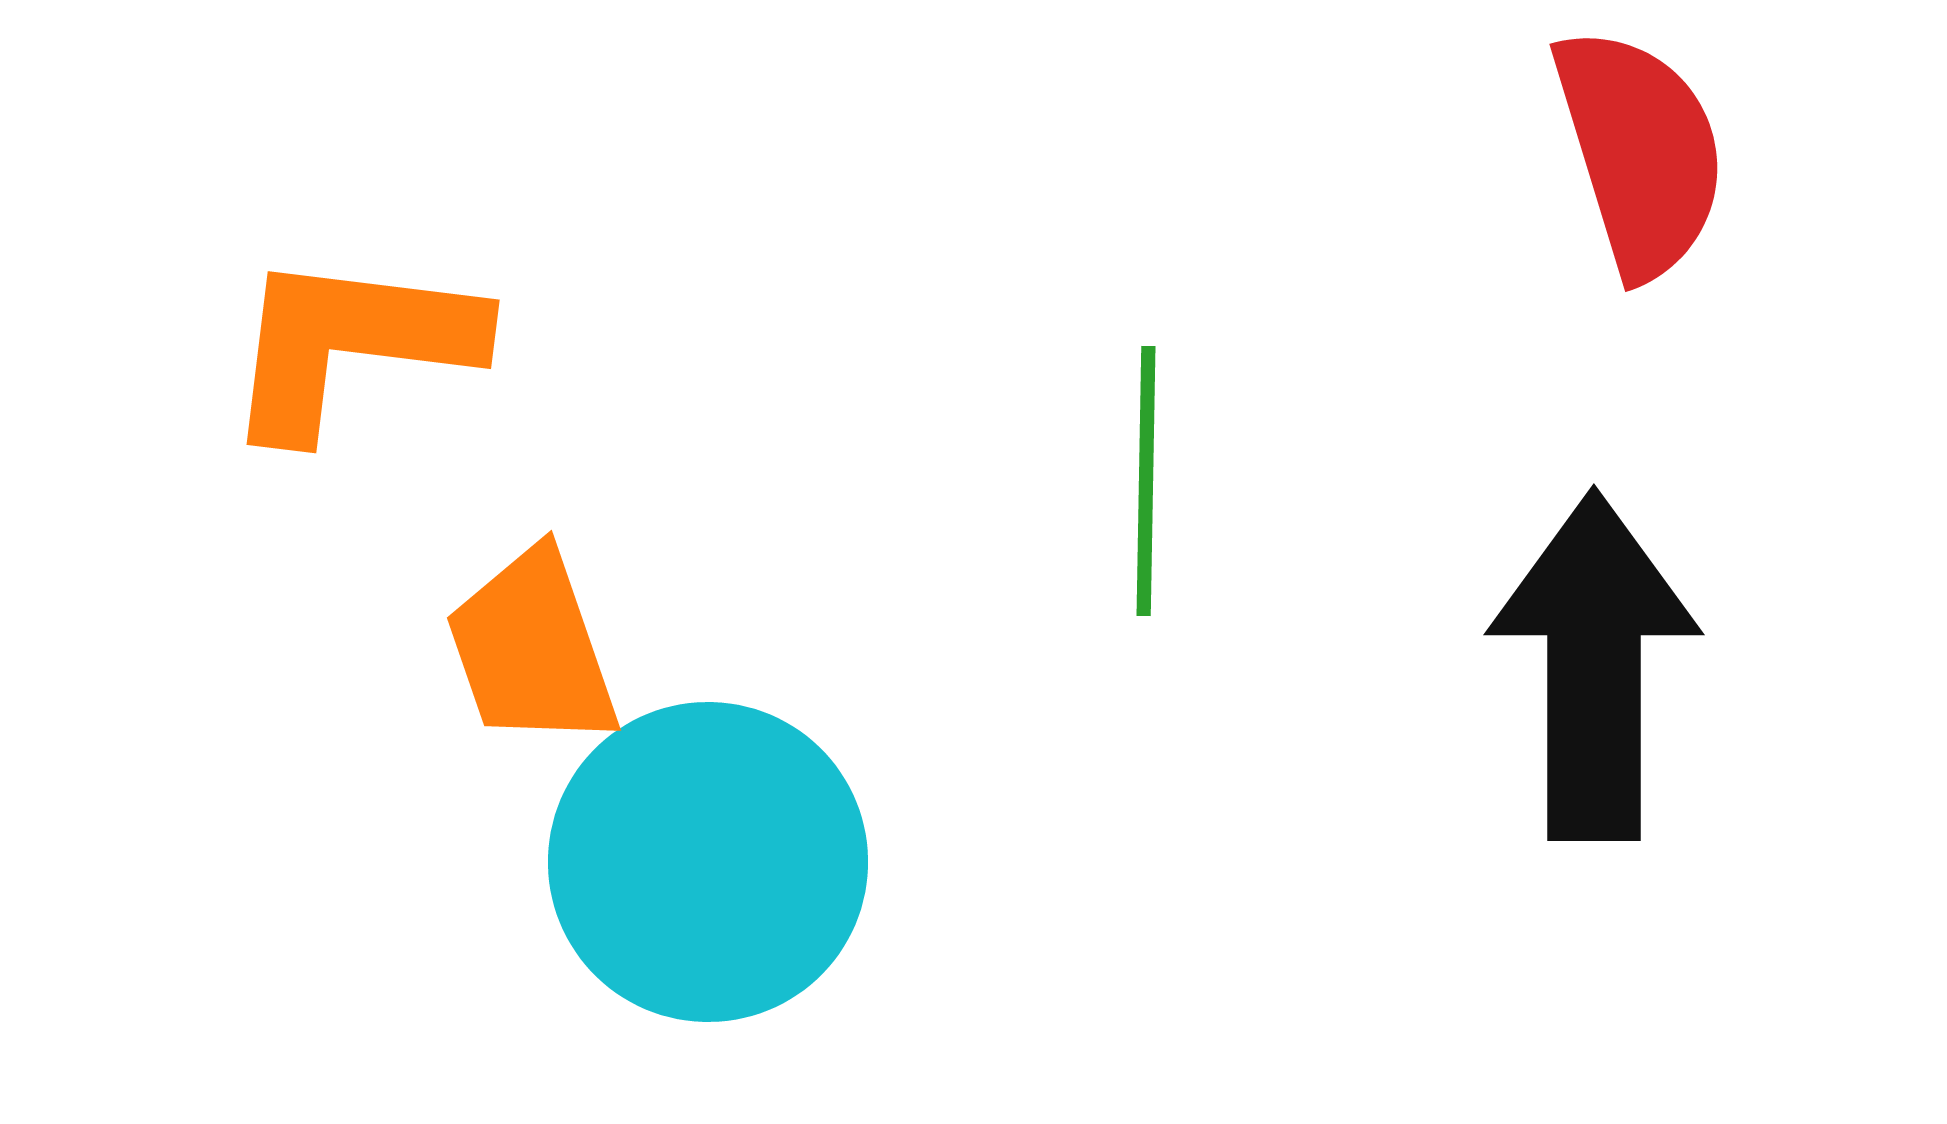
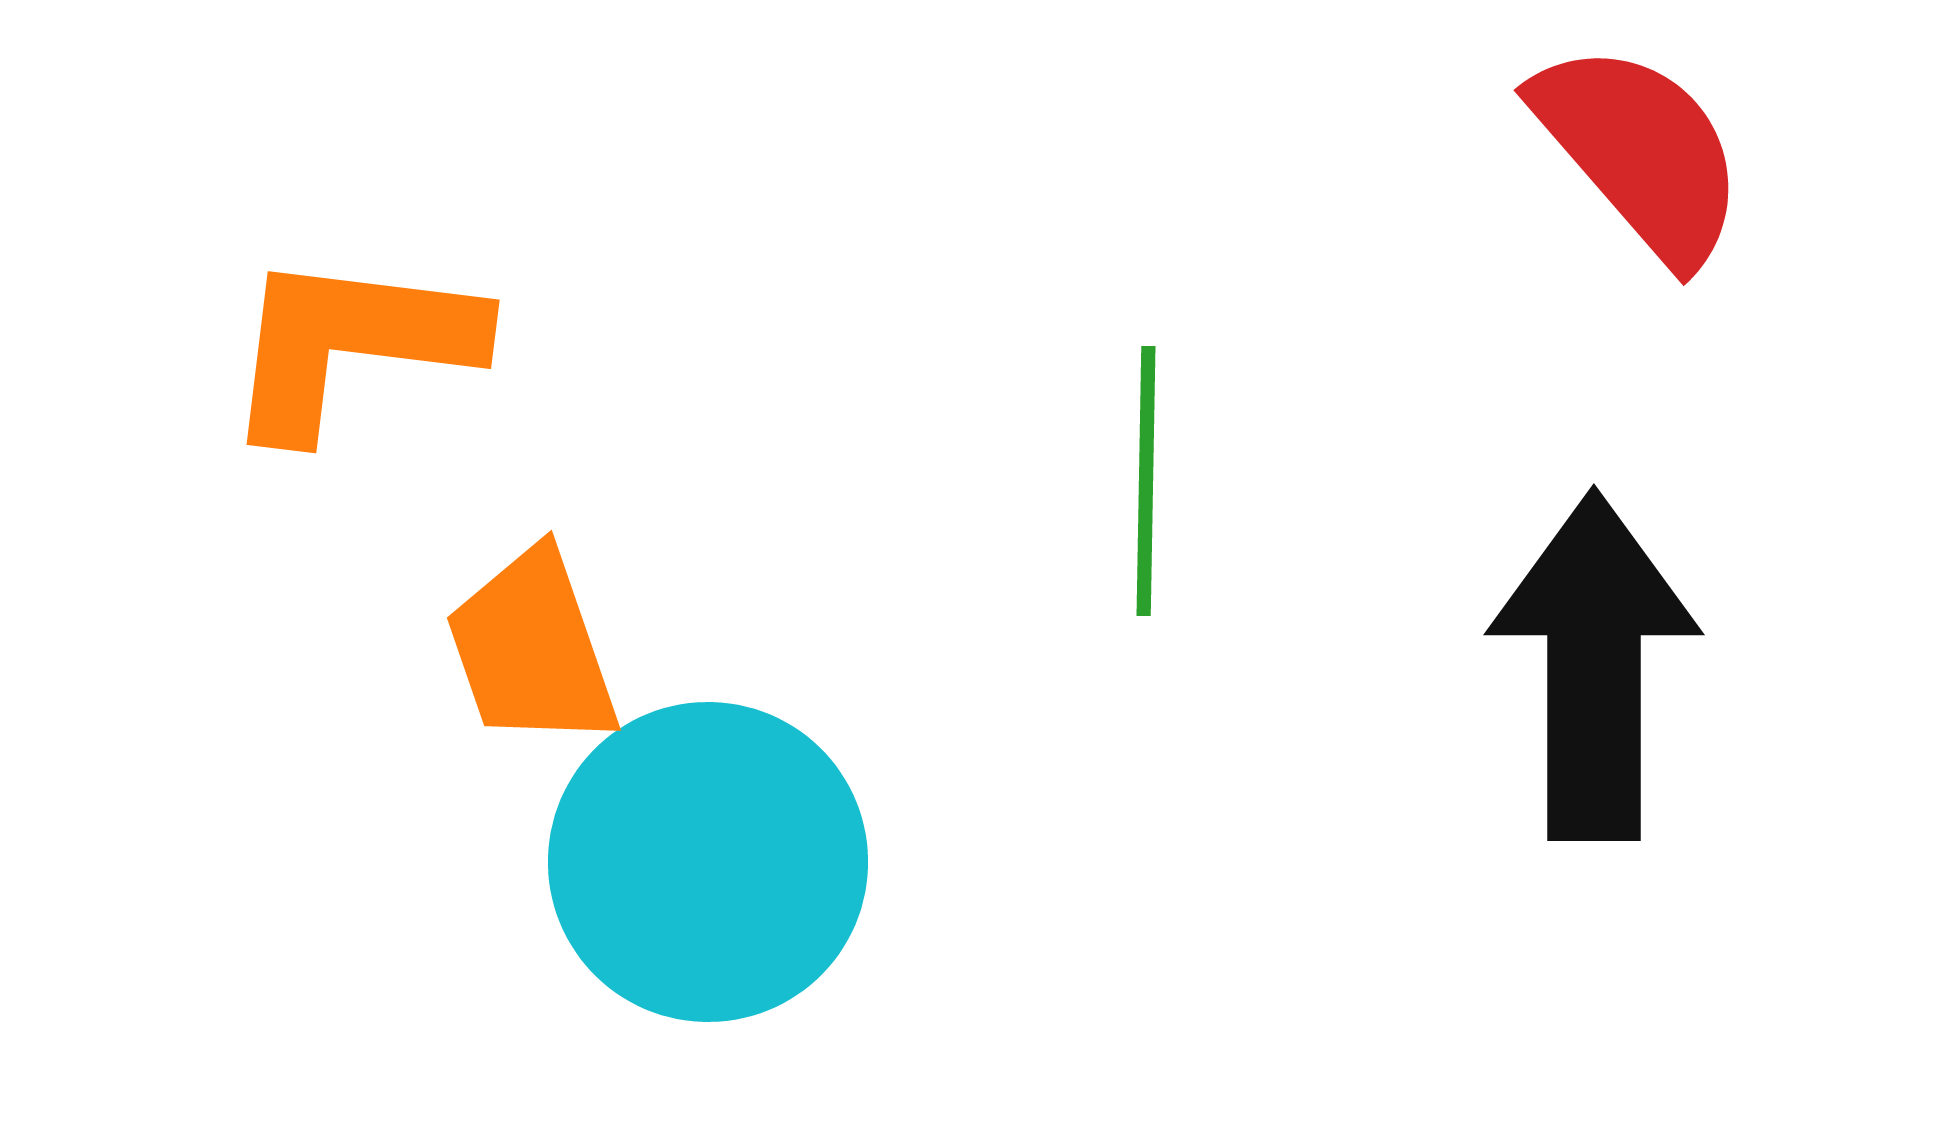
red semicircle: rotated 24 degrees counterclockwise
